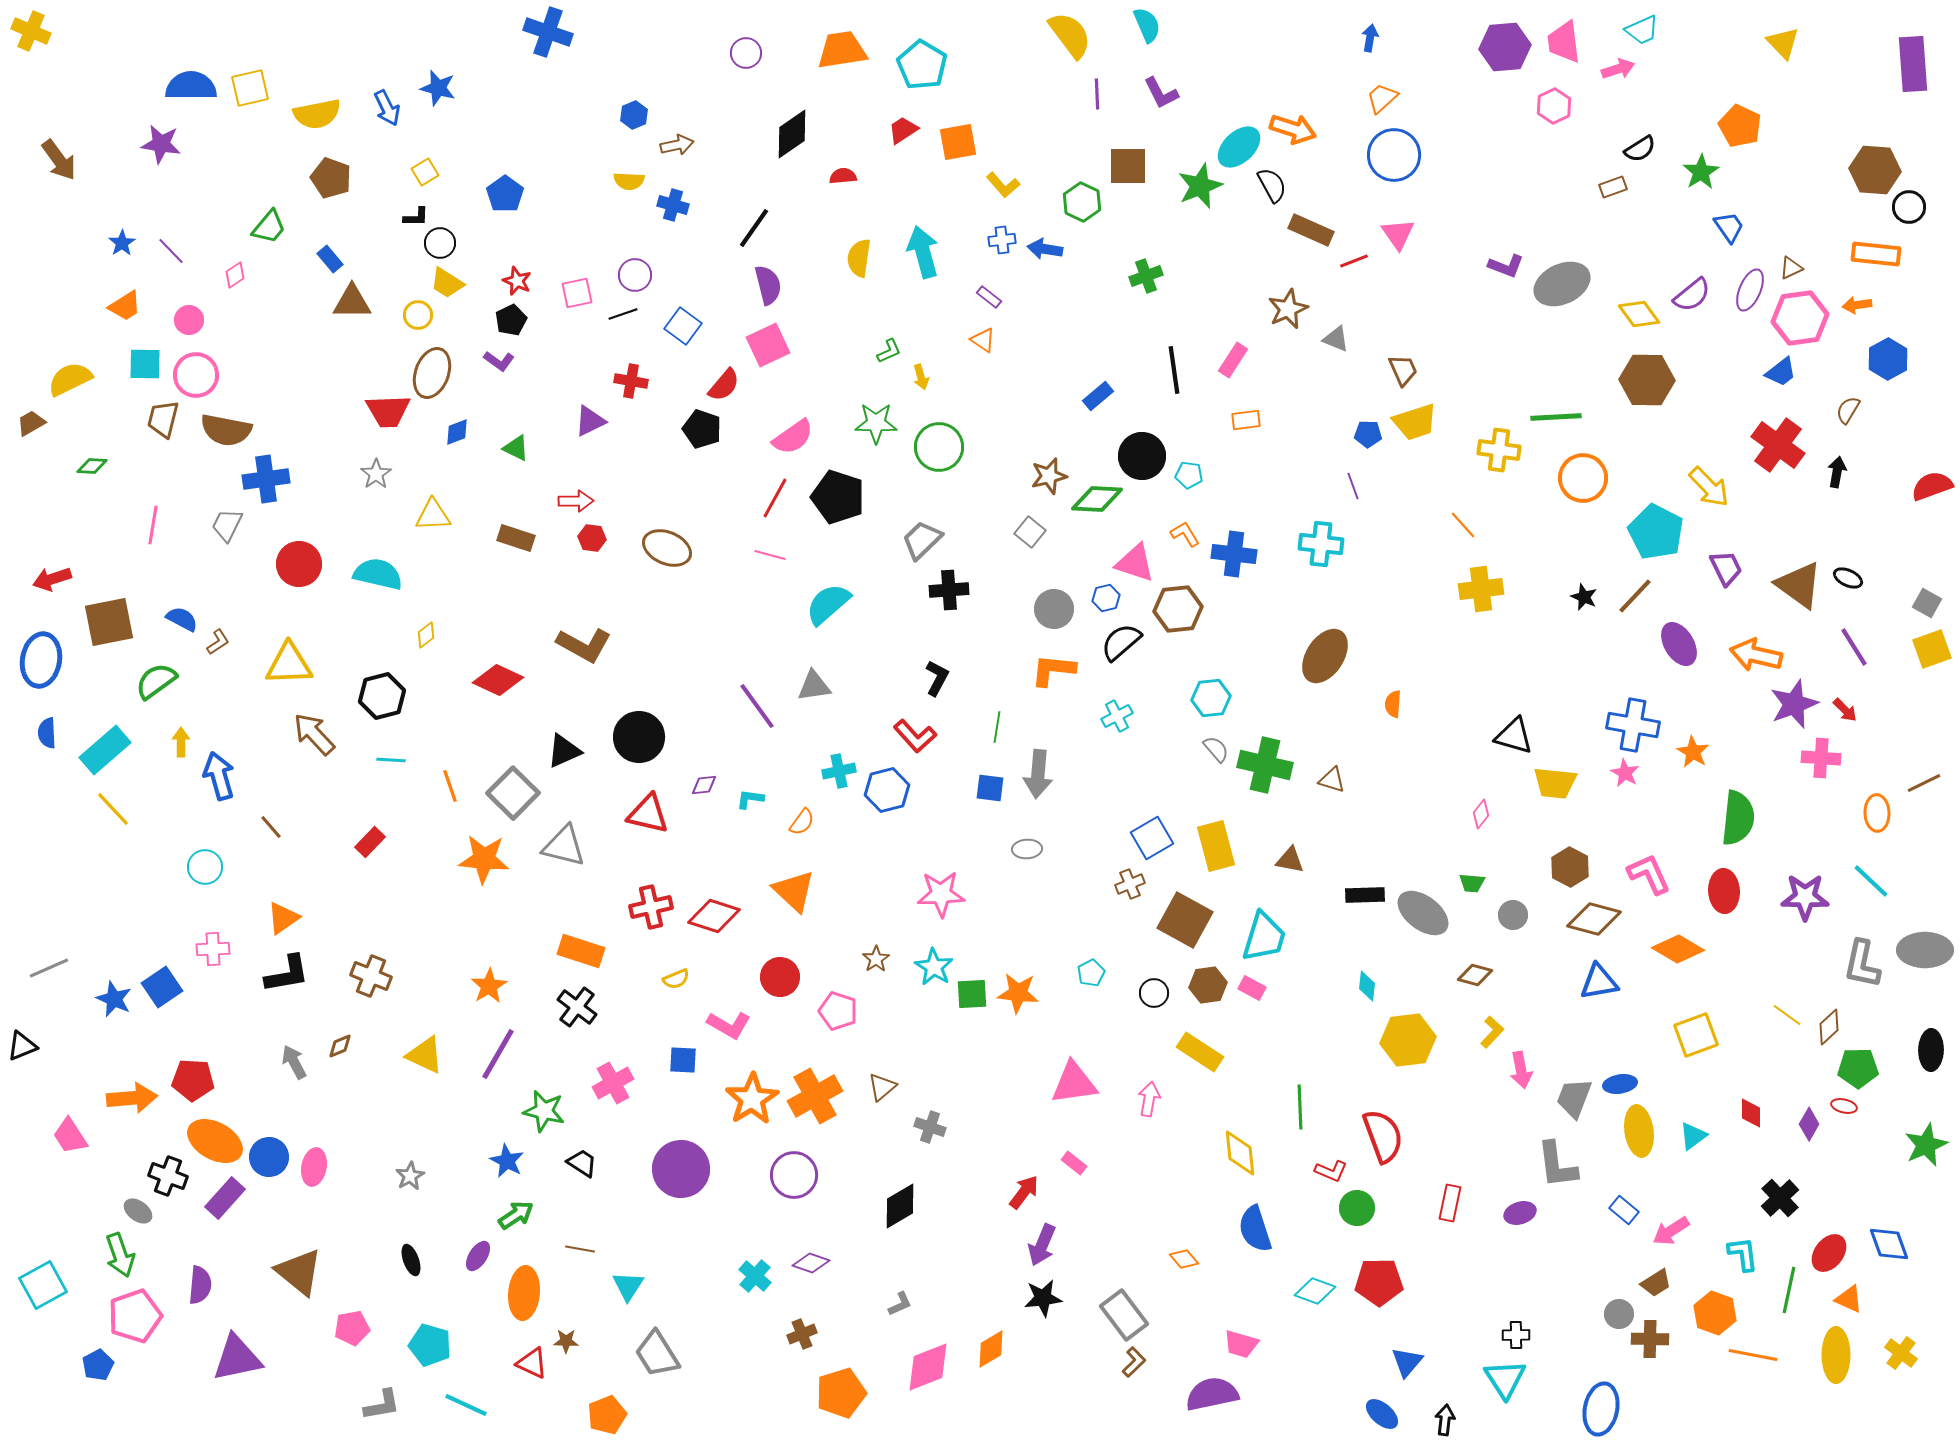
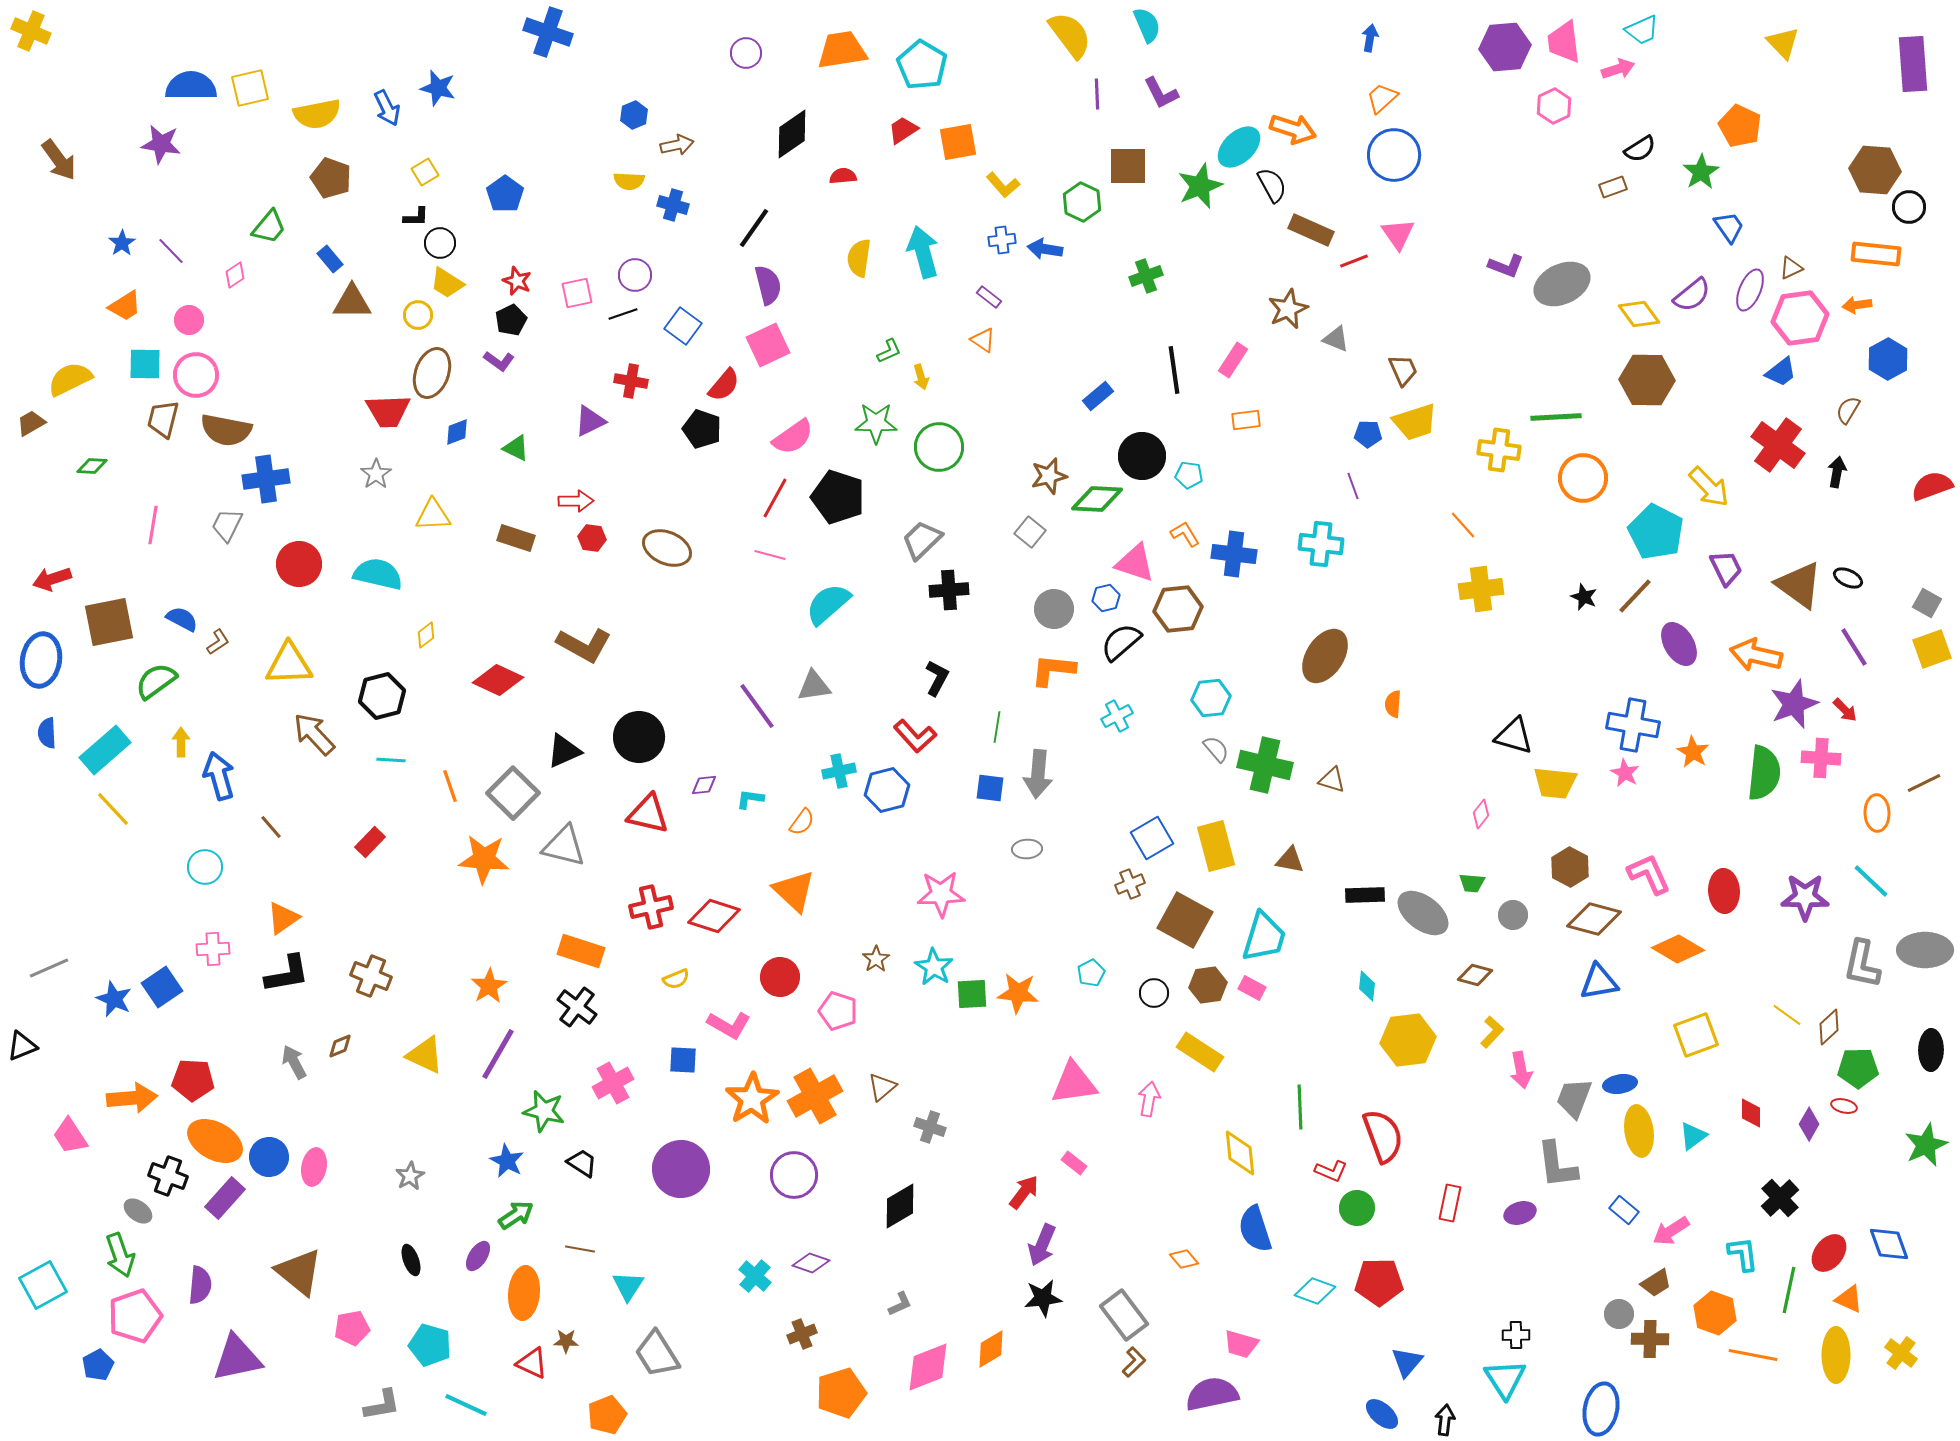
green semicircle at (1738, 818): moved 26 px right, 45 px up
